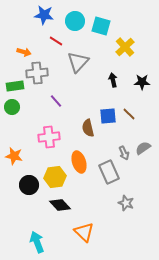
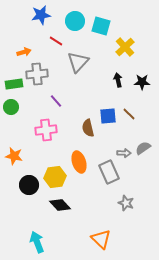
blue star: moved 3 px left; rotated 18 degrees counterclockwise
orange arrow: rotated 32 degrees counterclockwise
gray cross: moved 1 px down
black arrow: moved 5 px right
green rectangle: moved 1 px left, 2 px up
green circle: moved 1 px left
pink cross: moved 3 px left, 7 px up
gray arrow: rotated 64 degrees counterclockwise
orange triangle: moved 17 px right, 7 px down
